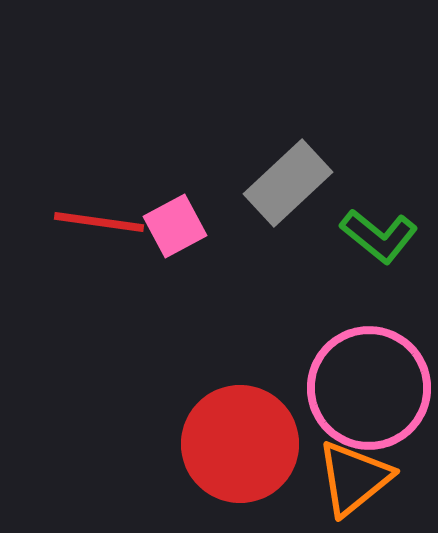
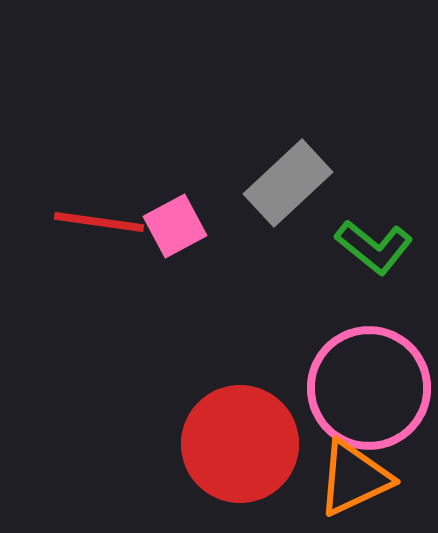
green L-shape: moved 5 px left, 11 px down
orange triangle: rotated 14 degrees clockwise
